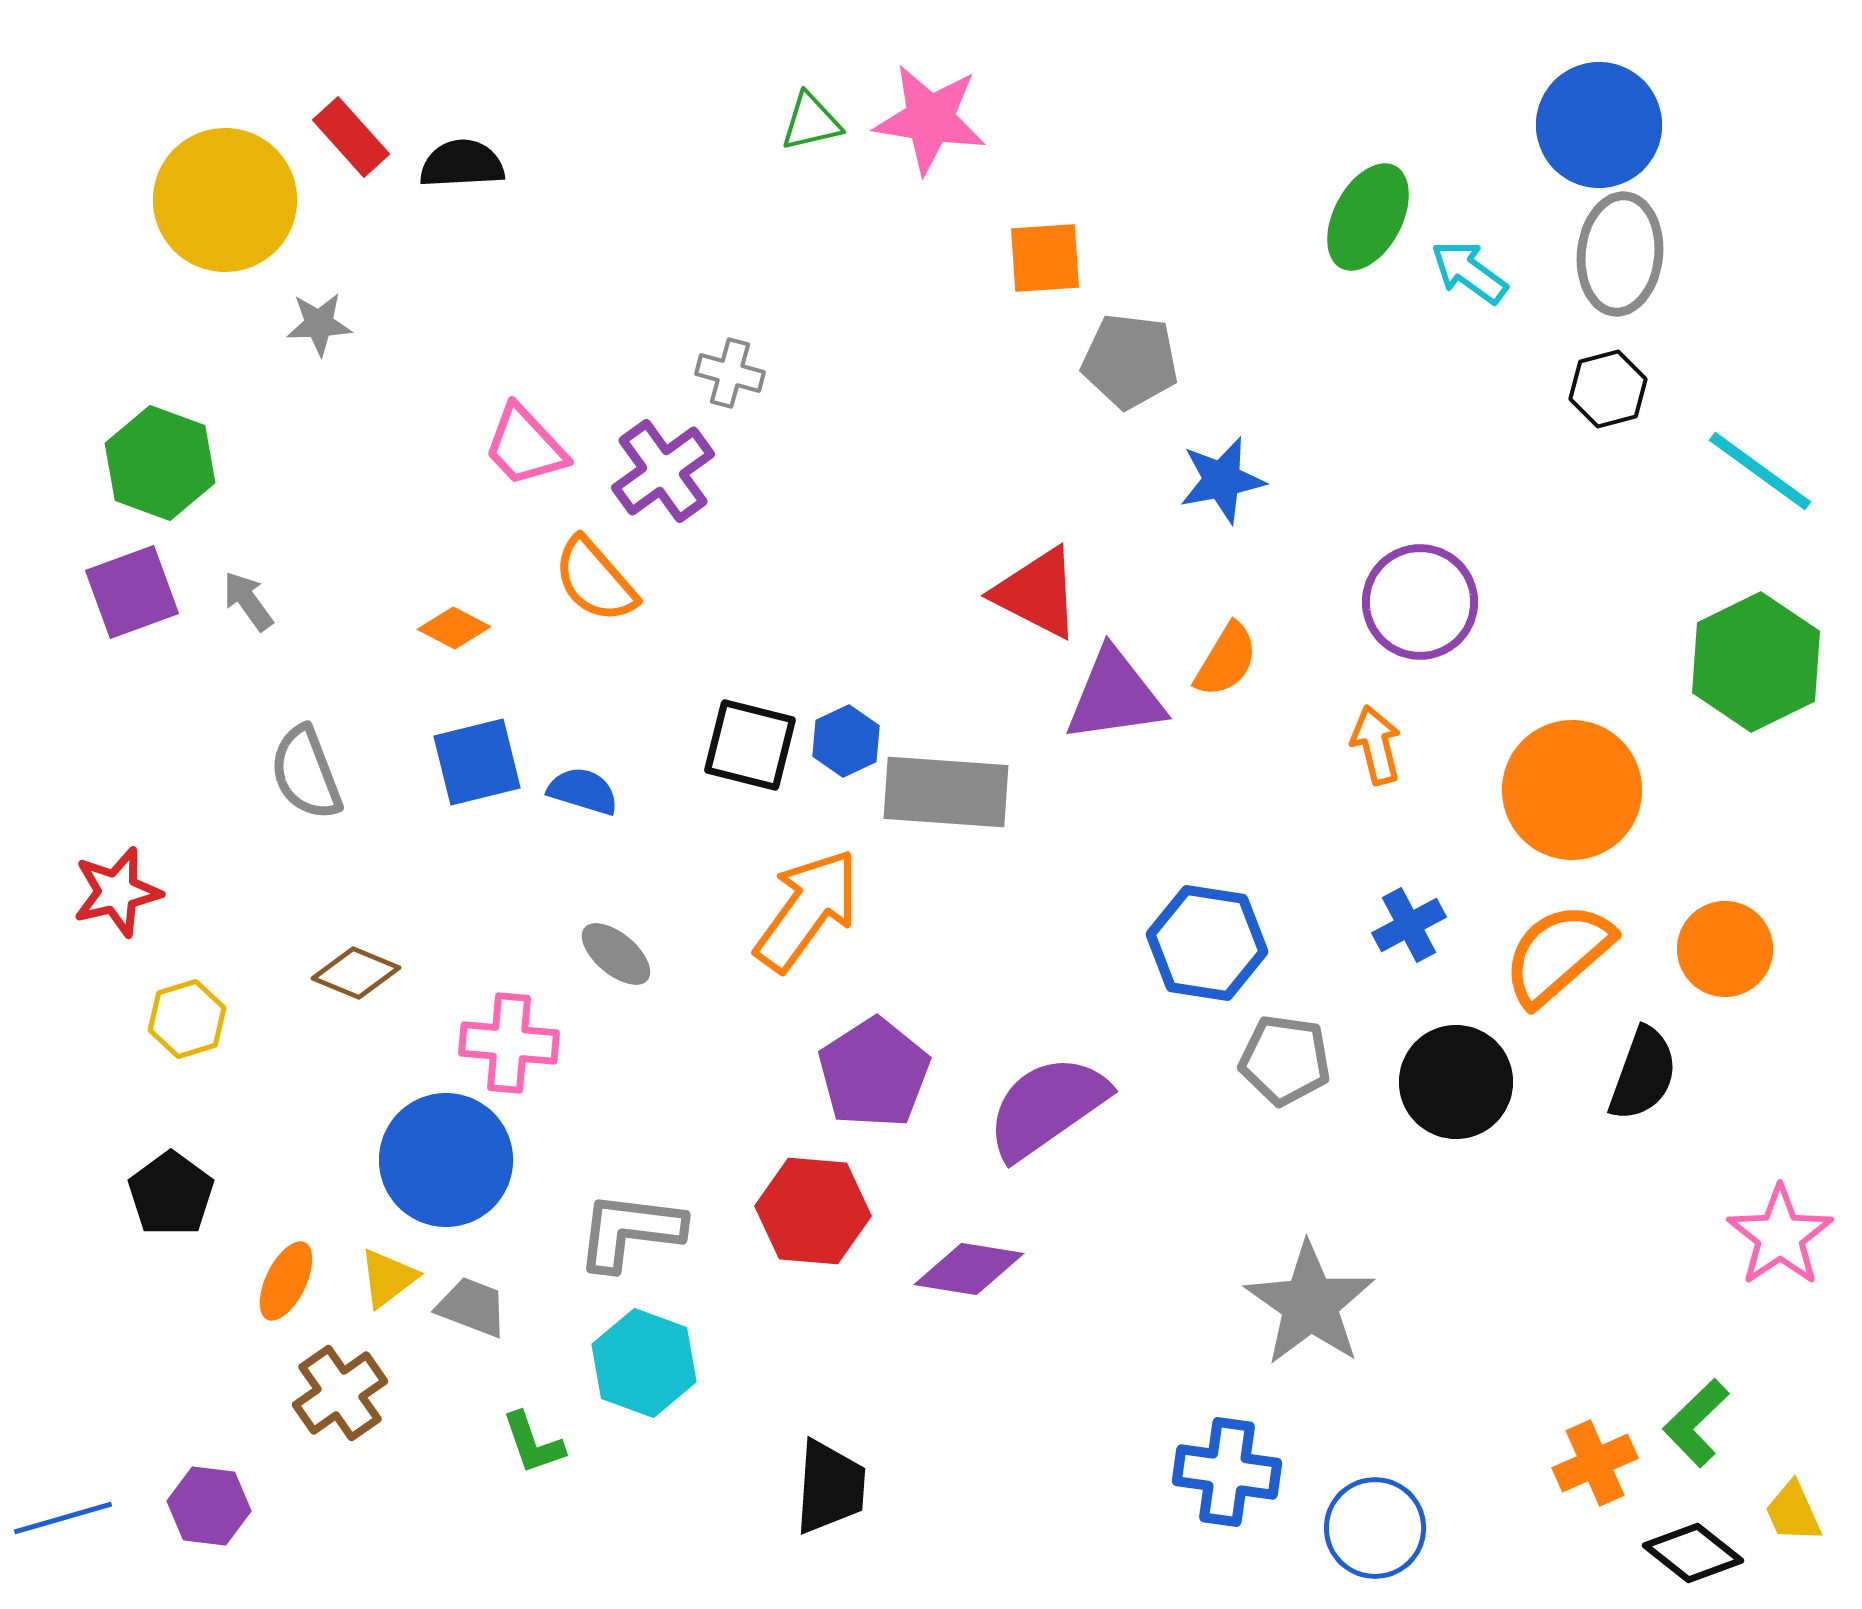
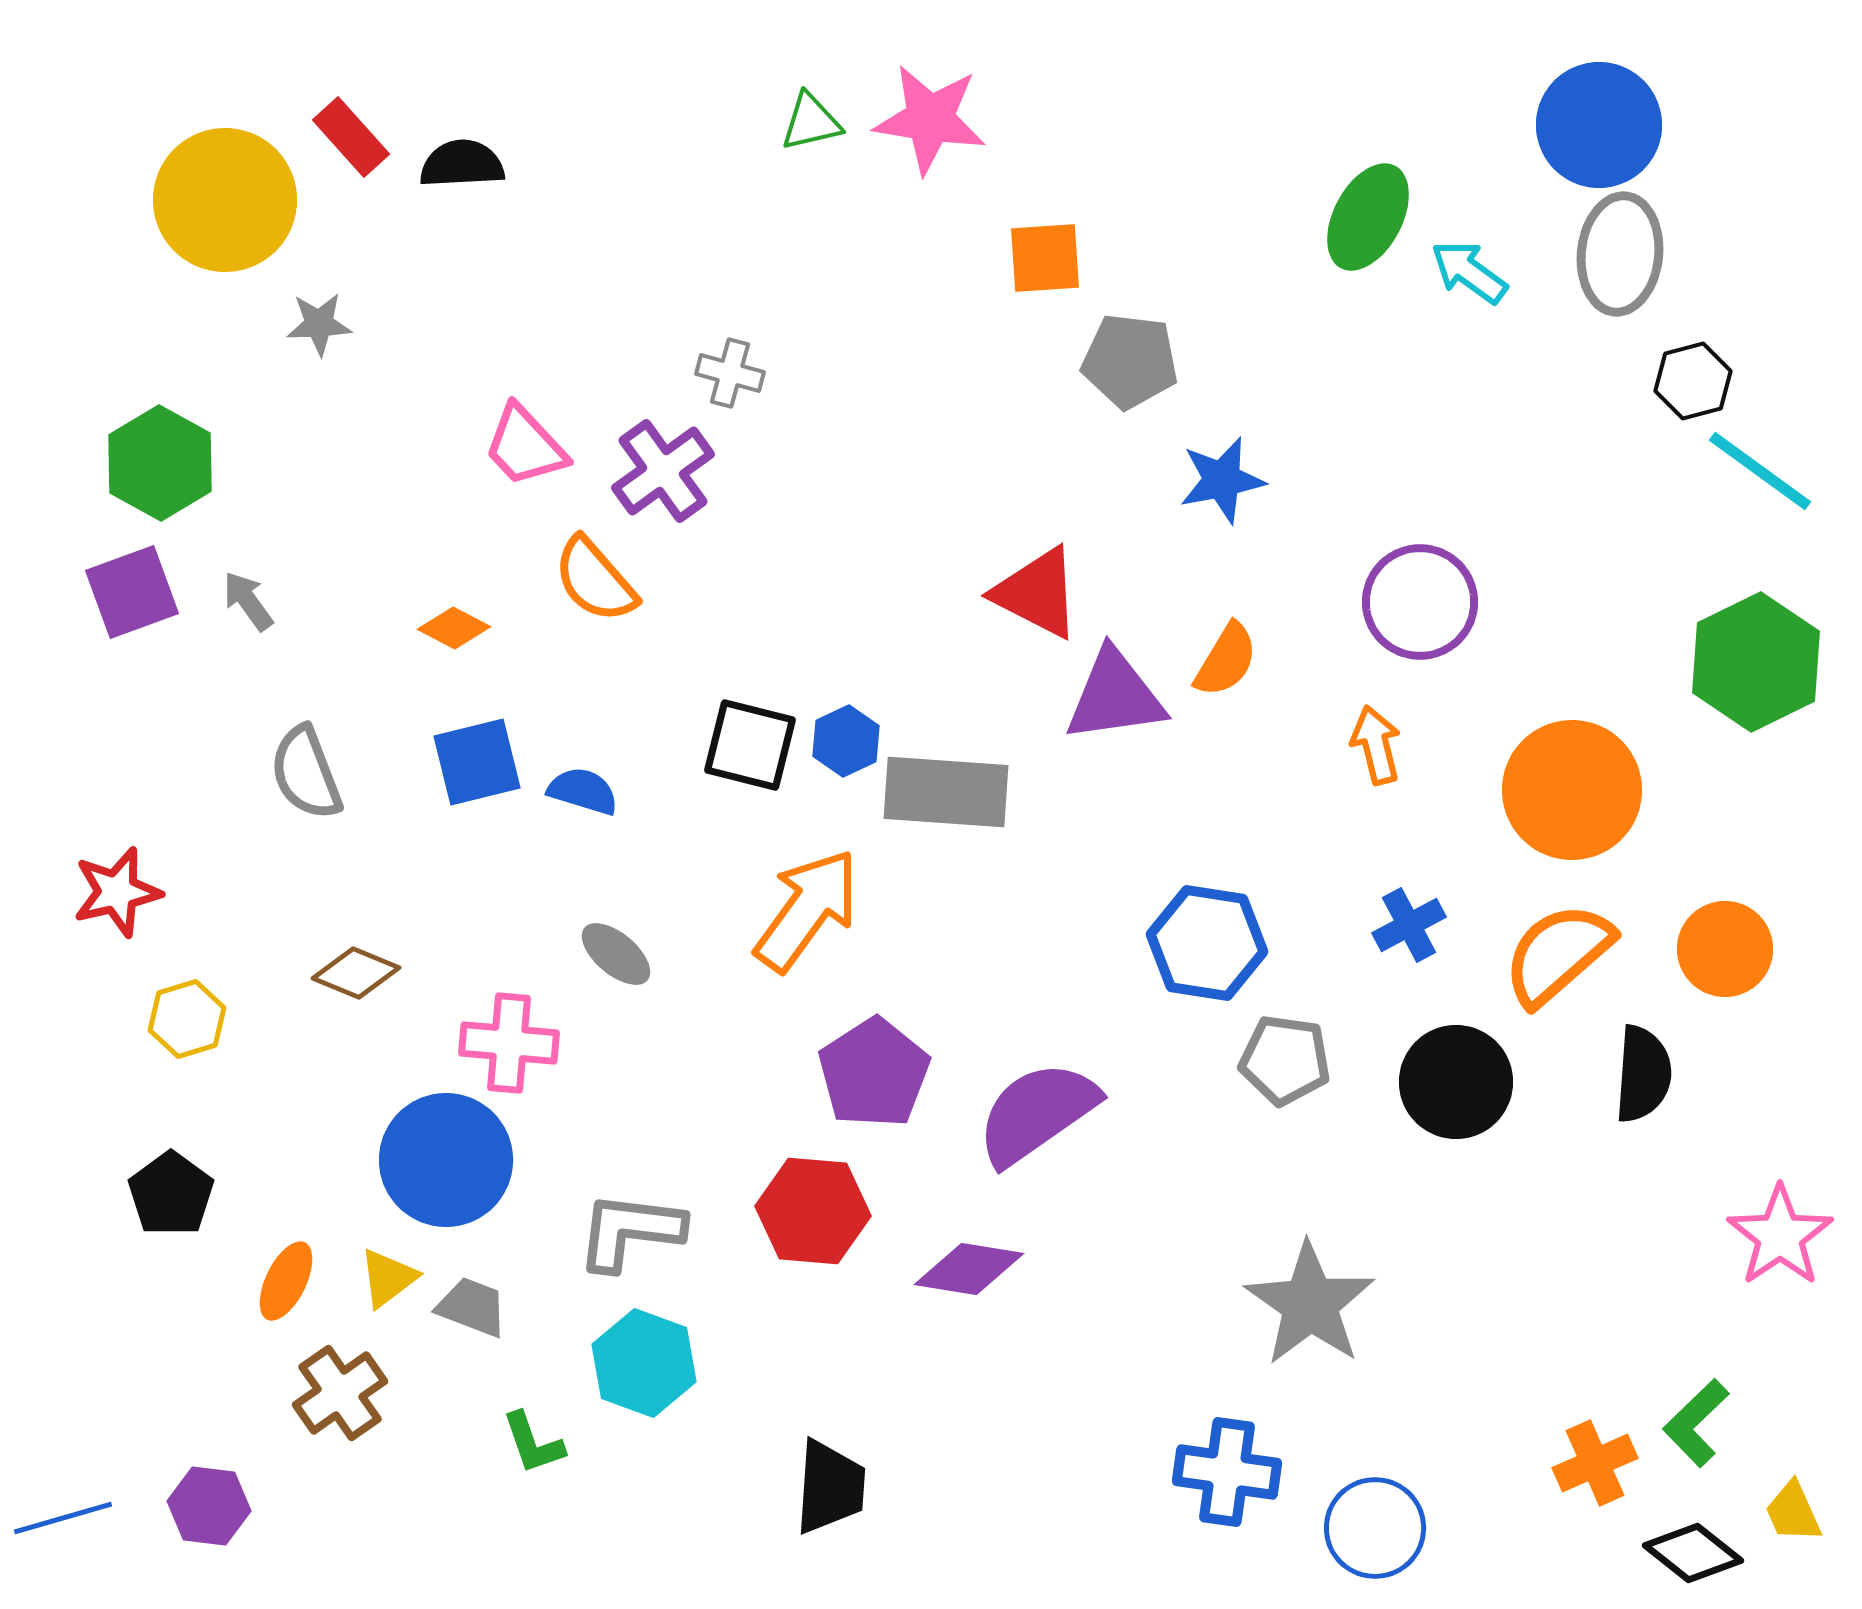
black hexagon at (1608, 389): moved 85 px right, 8 px up
green hexagon at (160, 463): rotated 9 degrees clockwise
black semicircle at (1643, 1074): rotated 16 degrees counterclockwise
purple semicircle at (1047, 1107): moved 10 px left, 6 px down
